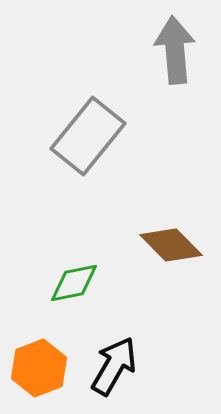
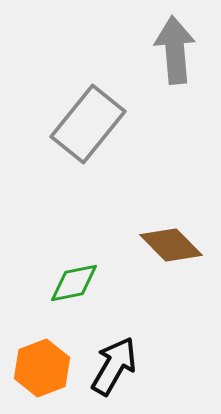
gray rectangle: moved 12 px up
orange hexagon: moved 3 px right
